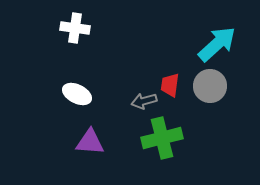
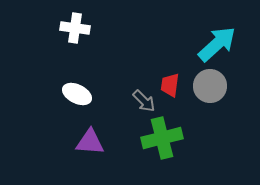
gray arrow: rotated 120 degrees counterclockwise
